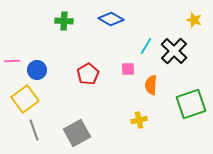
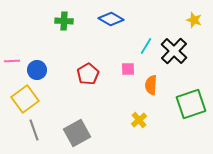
yellow cross: rotated 28 degrees counterclockwise
